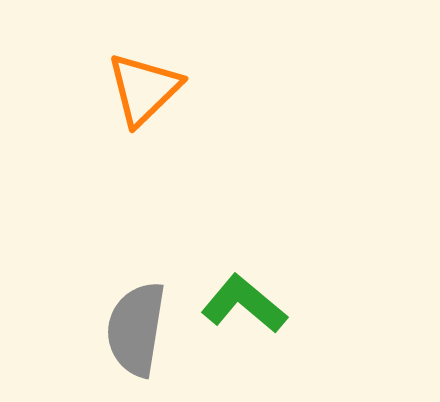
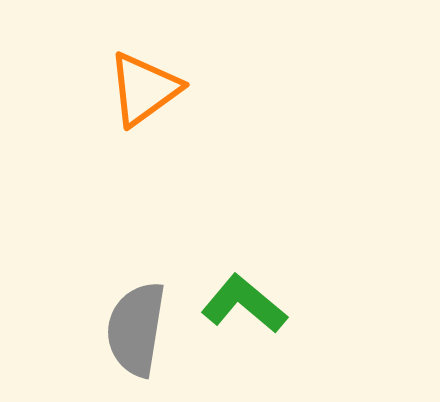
orange triangle: rotated 8 degrees clockwise
